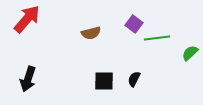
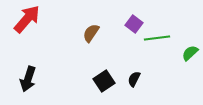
brown semicircle: rotated 138 degrees clockwise
black square: rotated 35 degrees counterclockwise
